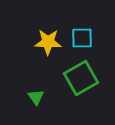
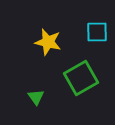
cyan square: moved 15 px right, 6 px up
yellow star: rotated 12 degrees clockwise
